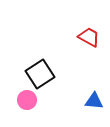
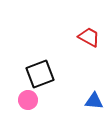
black square: rotated 12 degrees clockwise
pink circle: moved 1 px right
